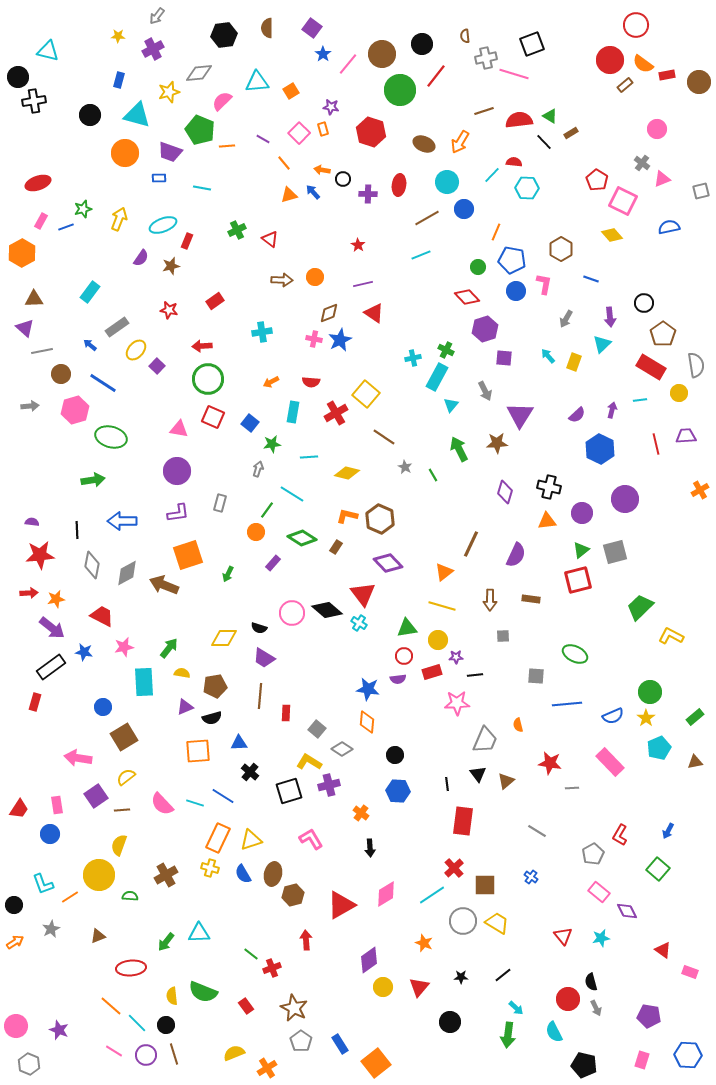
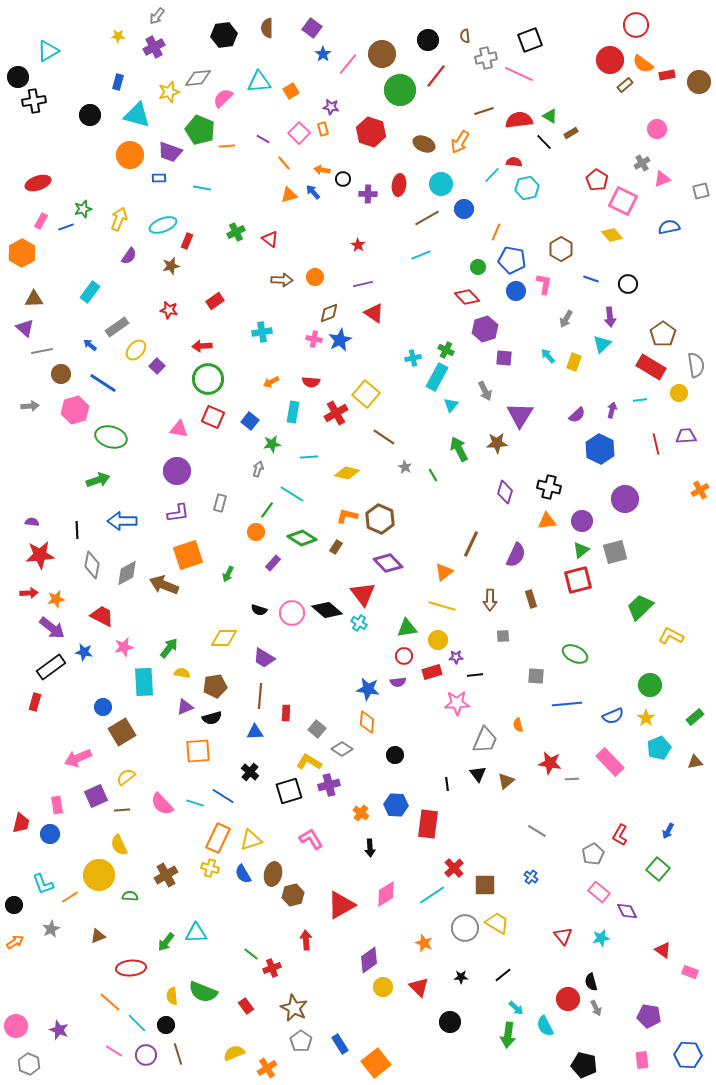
black circle at (422, 44): moved 6 px right, 4 px up
black square at (532, 44): moved 2 px left, 4 px up
purple cross at (153, 49): moved 1 px right, 2 px up
cyan triangle at (48, 51): rotated 45 degrees counterclockwise
gray diamond at (199, 73): moved 1 px left, 5 px down
pink line at (514, 74): moved 5 px right; rotated 8 degrees clockwise
blue rectangle at (119, 80): moved 1 px left, 2 px down
cyan triangle at (257, 82): moved 2 px right
pink semicircle at (222, 101): moved 1 px right, 3 px up
orange circle at (125, 153): moved 5 px right, 2 px down
gray cross at (642, 163): rotated 21 degrees clockwise
cyan circle at (447, 182): moved 6 px left, 2 px down
cyan hexagon at (527, 188): rotated 15 degrees counterclockwise
green cross at (237, 230): moved 1 px left, 2 px down
purple semicircle at (141, 258): moved 12 px left, 2 px up
black circle at (644, 303): moved 16 px left, 19 px up
blue square at (250, 423): moved 2 px up
green arrow at (93, 480): moved 5 px right; rotated 10 degrees counterclockwise
purple circle at (582, 513): moved 8 px down
brown rectangle at (531, 599): rotated 66 degrees clockwise
black semicircle at (259, 628): moved 18 px up
purple semicircle at (398, 679): moved 3 px down
green circle at (650, 692): moved 7 px up
brown square at (124, 737): moved 2 px left, 5 px up
blue triangle at (239, 743): moved 16 px right, 11 px up
pink arrow at (78, 758): rotated 32 degrees counterclockwise
gray line at (572, 788): moved 9 px up
blue hexagon at (398, 791): moved 2 px left, 14 px down
purple square at (96, 796): rotated 10 degrees clockwise
red trapezoid at (19, 809): moved 2 px right, 14 px down; rotated 20 degrees counterclockwise
red rectangle at (463, 821): moved 35 px left, 3 px down
yellow semicircle at (119, 845): rotated 45 degrees counterclockwise
gray circle at (463, 921): moved 2 px right, 7 px down
cyan triangle at (199, 933): moved 3 px left
red triangle at (419, 987): rotated 25 degrees counterclockwise
orange line at (111, 1006): moved 1 px left, 4 px up
cyan semicircle at (554, 1032): moved 9 px left, 6 px up
brown line at (174, 1054): moved 4 px right
pink rectangle at (642, 1060): rotated 24 degrees counterclockwise
